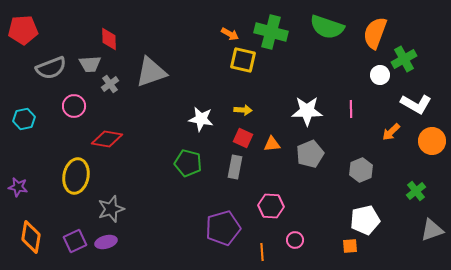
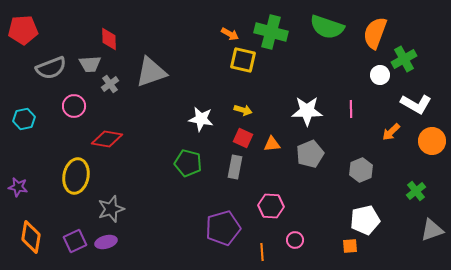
yellow arrow at (243, 110): rotated 12 degrees clockwise
